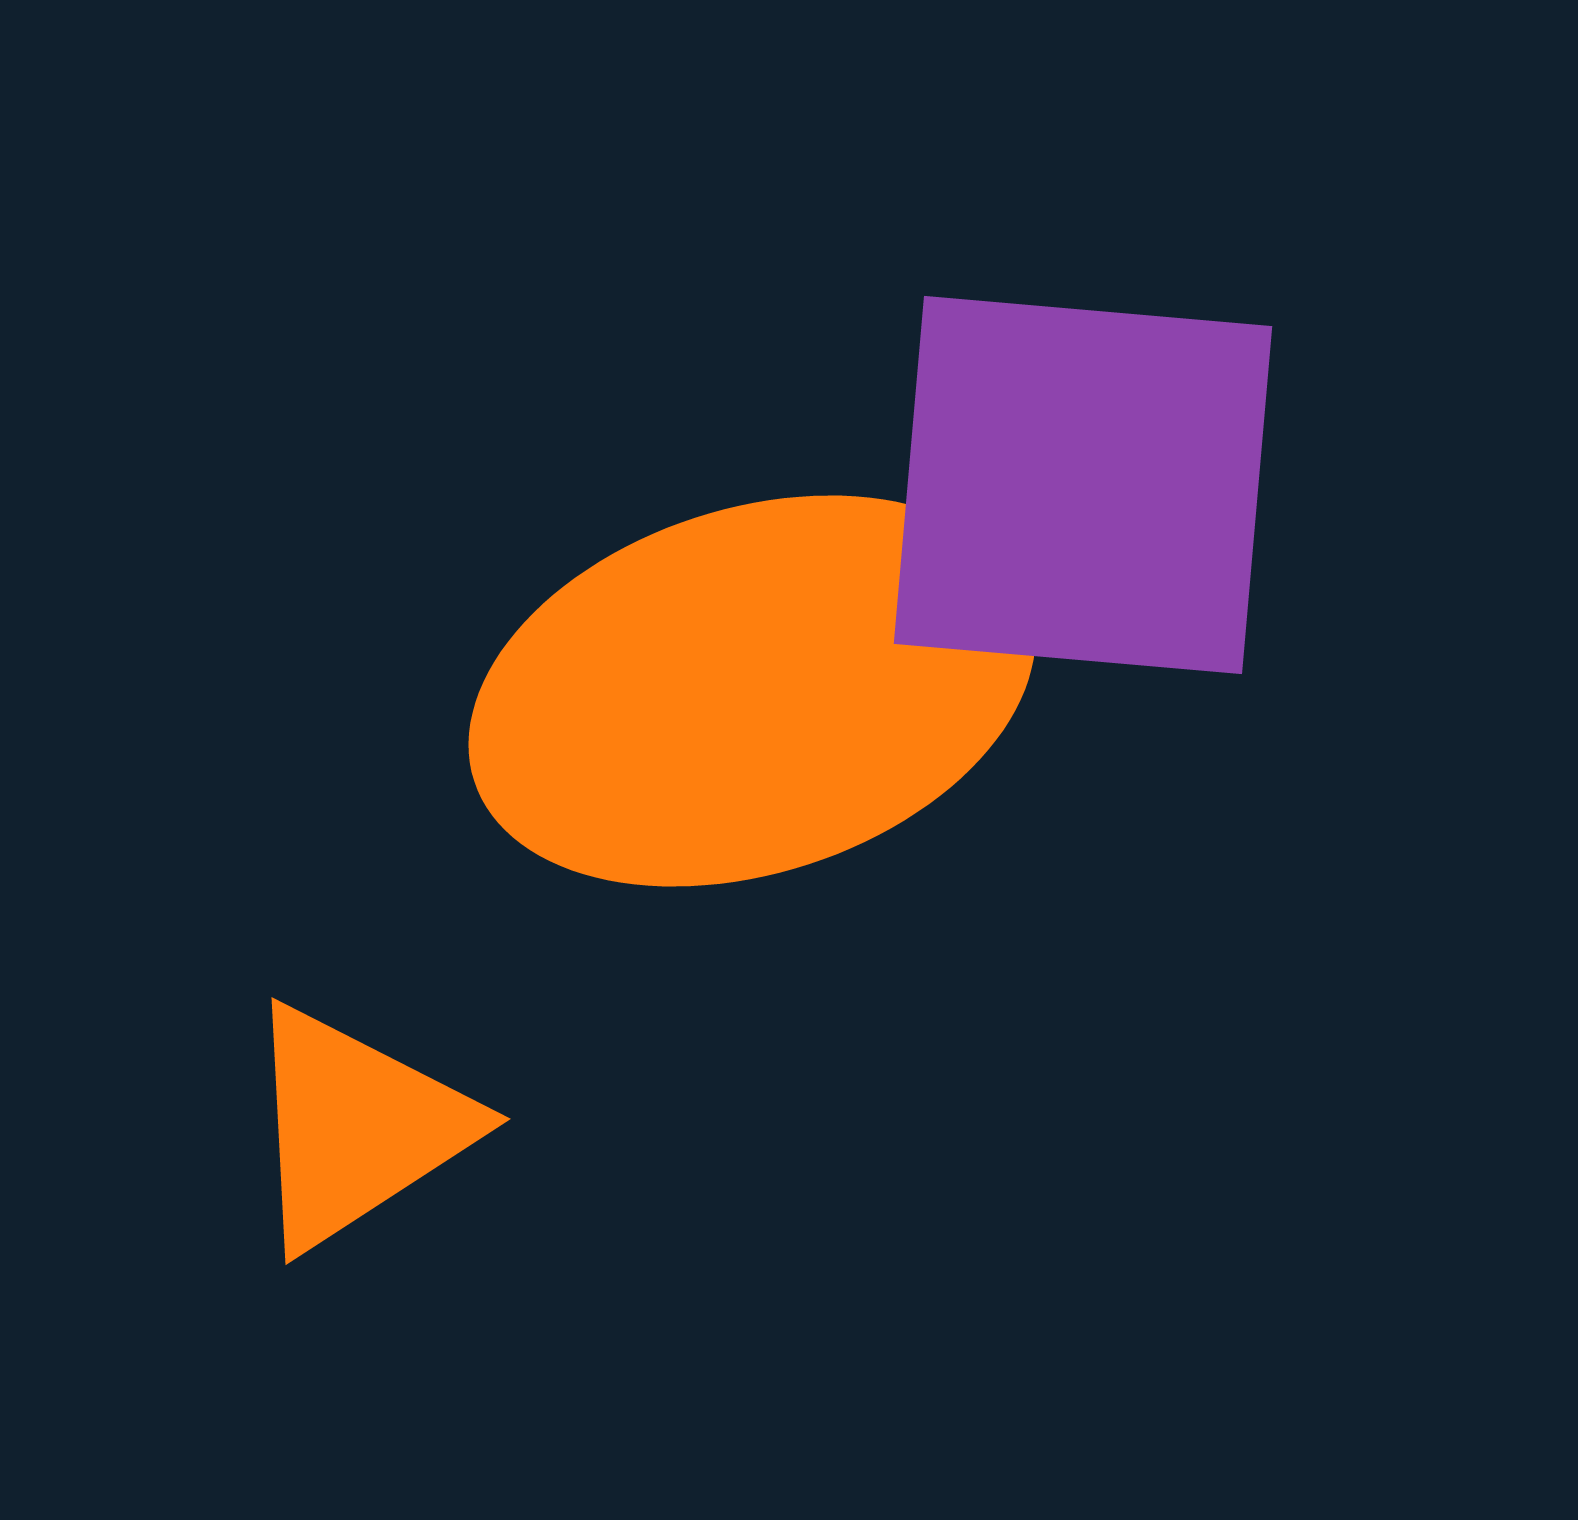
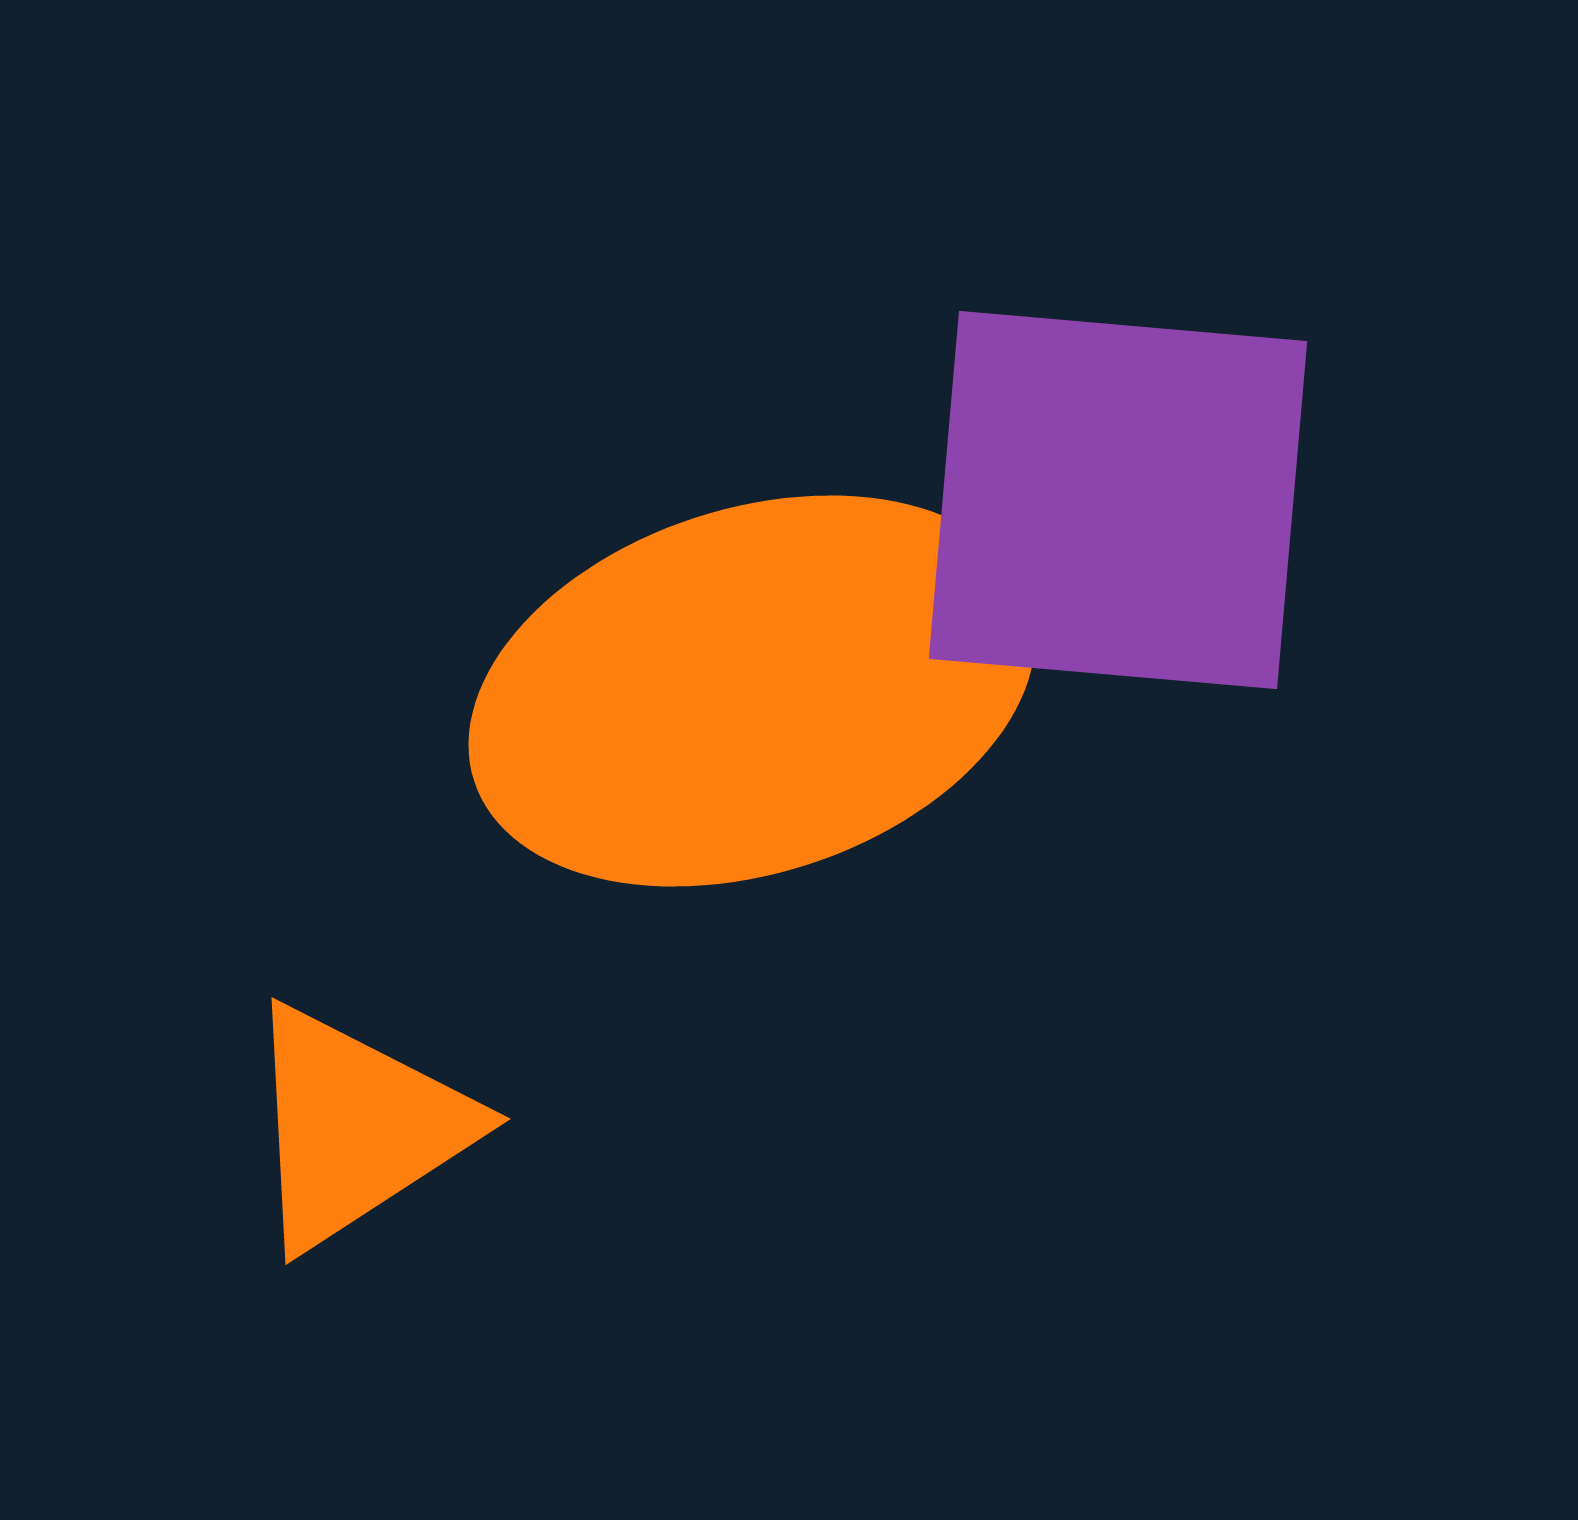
purple square: moved 35 px right, 15 px down
